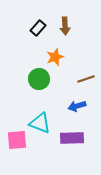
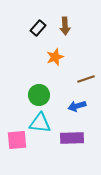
green circle: moved 16 px down
cyan triangle: rotated 15 degrees counterclockwise
